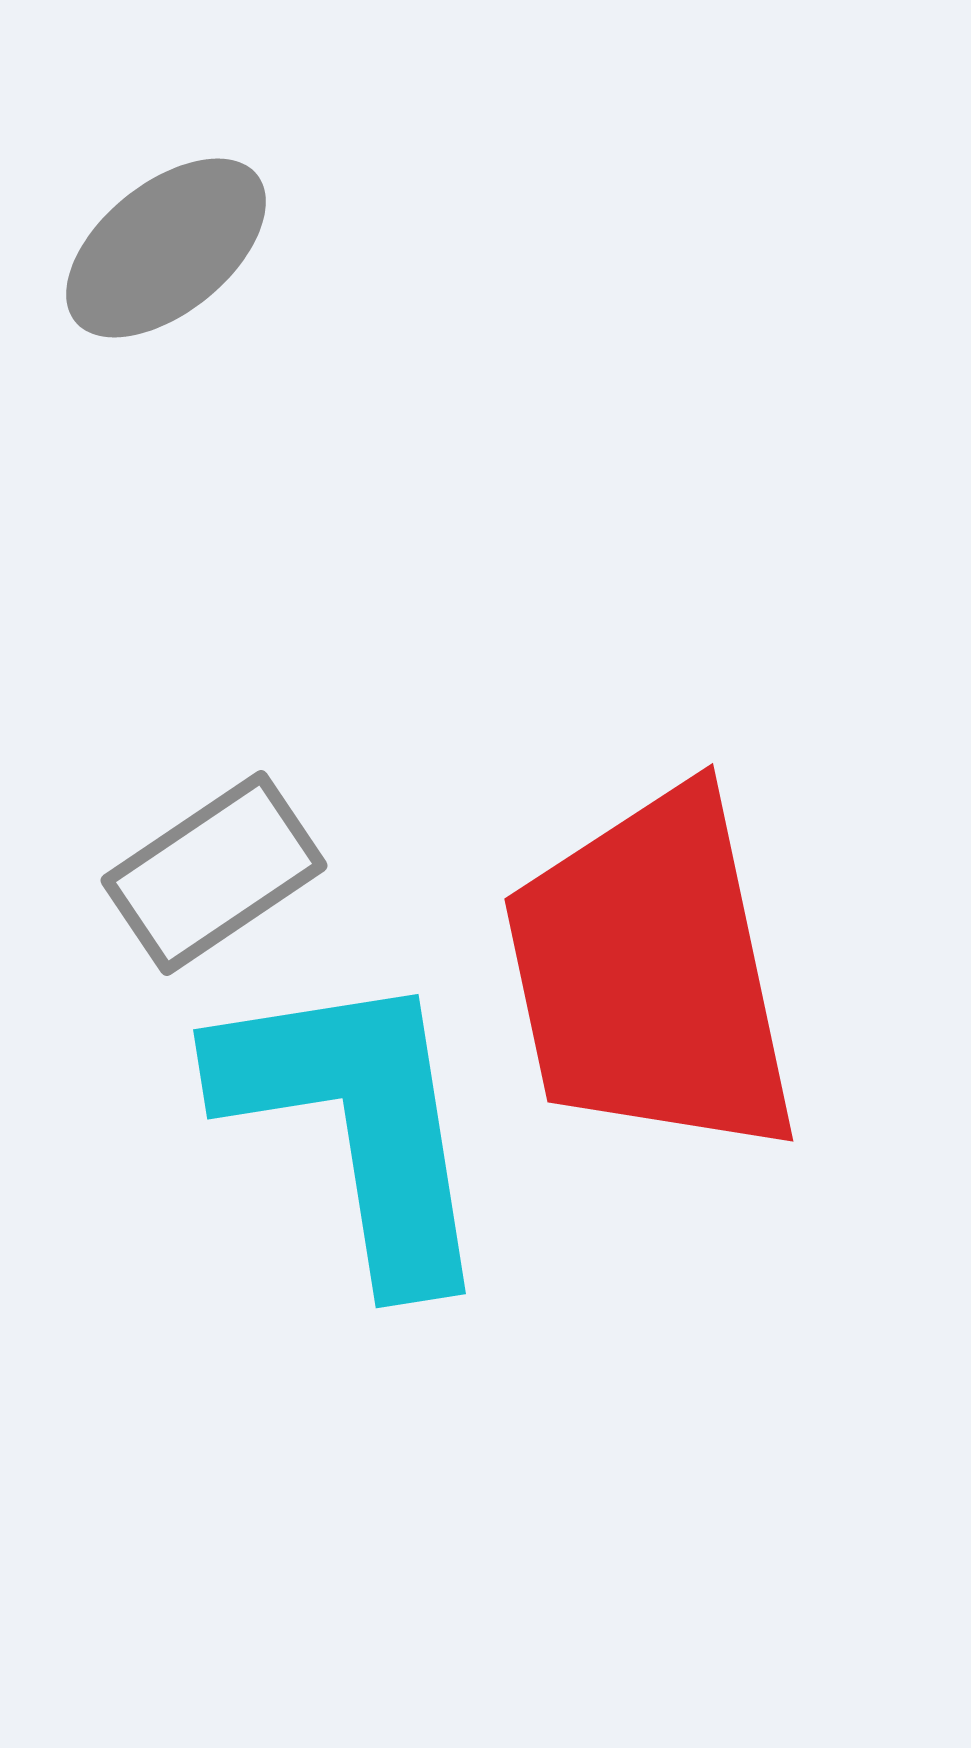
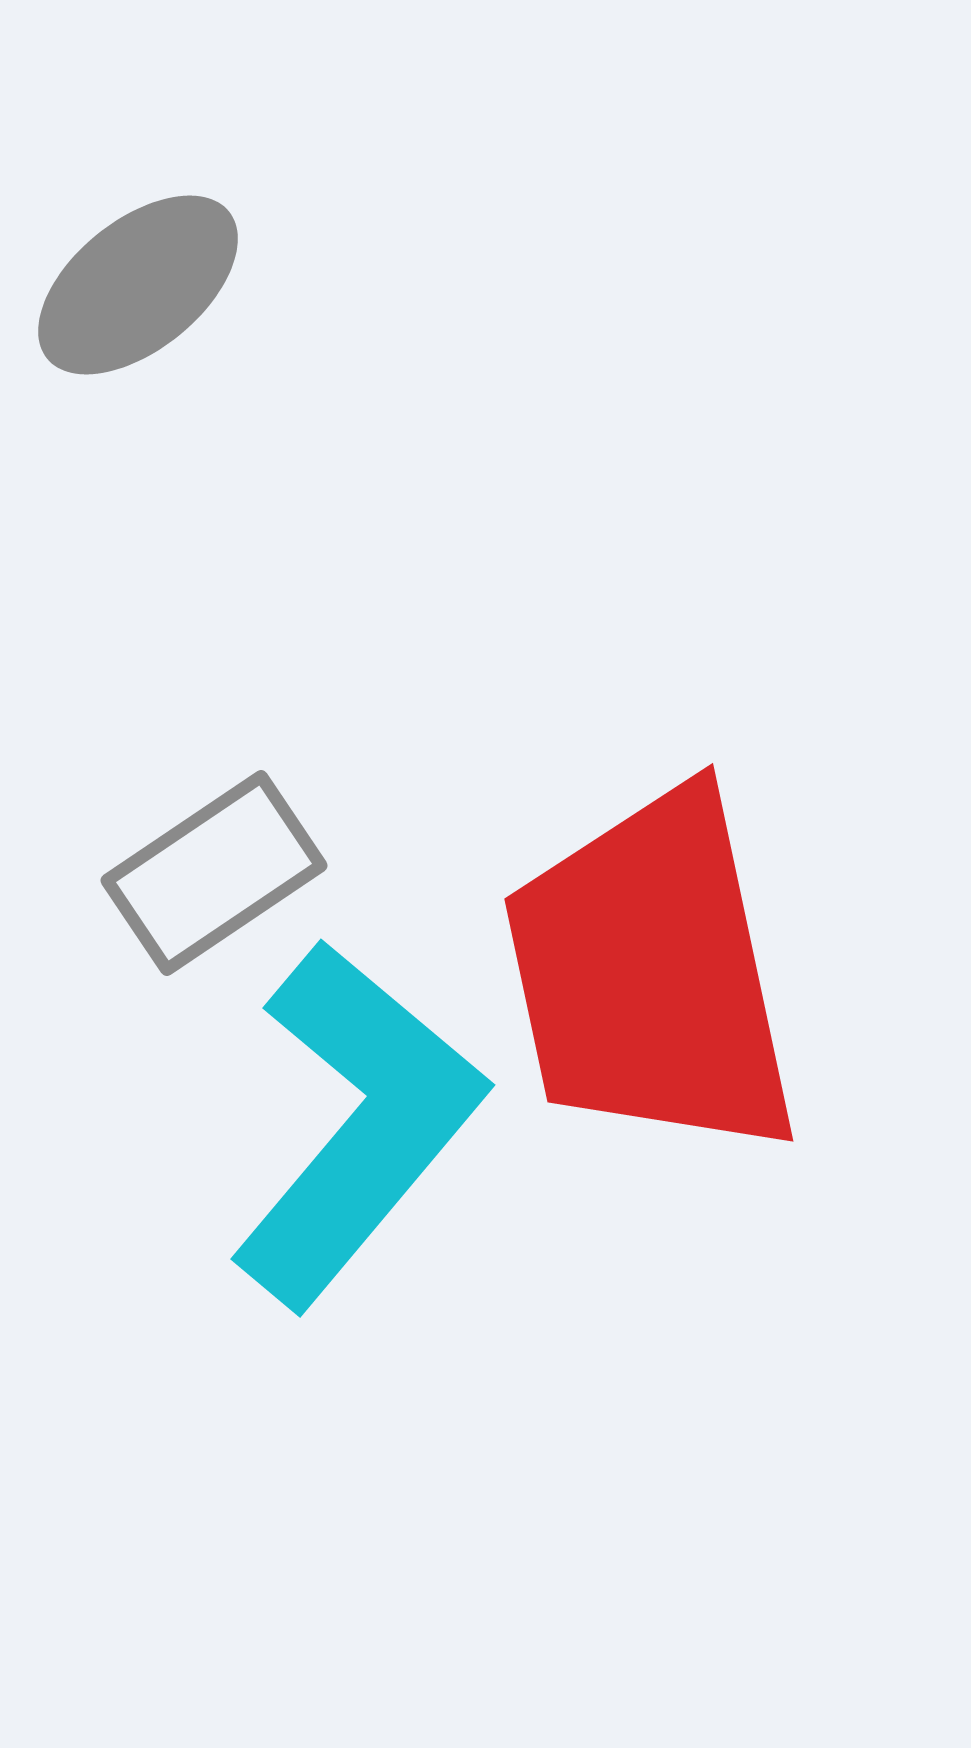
gray ellipse: moved 28 px left, 37 px down
cyan L-shape: rotated 49 degrees clockwise
